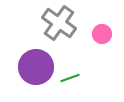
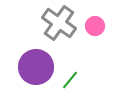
pink circle: moved 7 px left, 8 px up
green line: moved 2 px down; rotated 30 degrees counterclockwise
